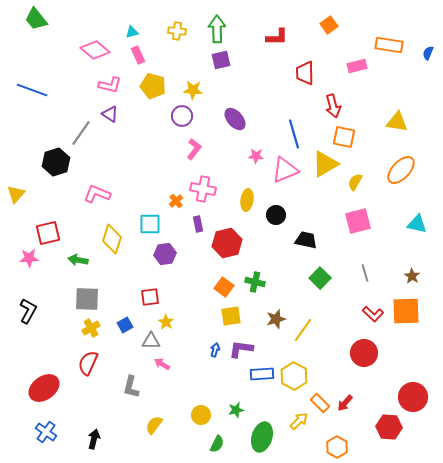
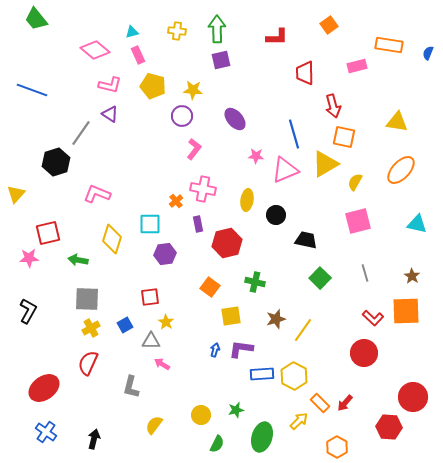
orange square at (224, 287): moved 14 px left
red L-shape at (373, 314): moved 4 px down
